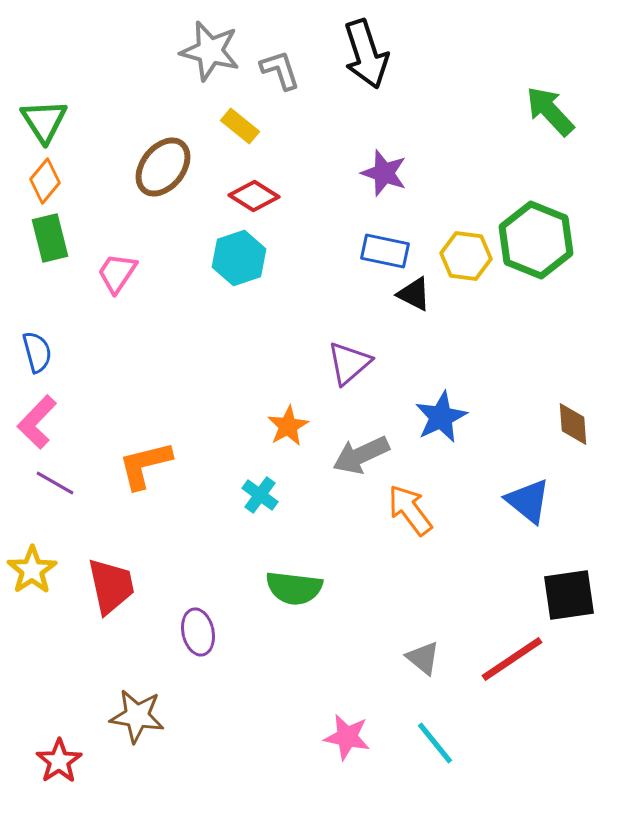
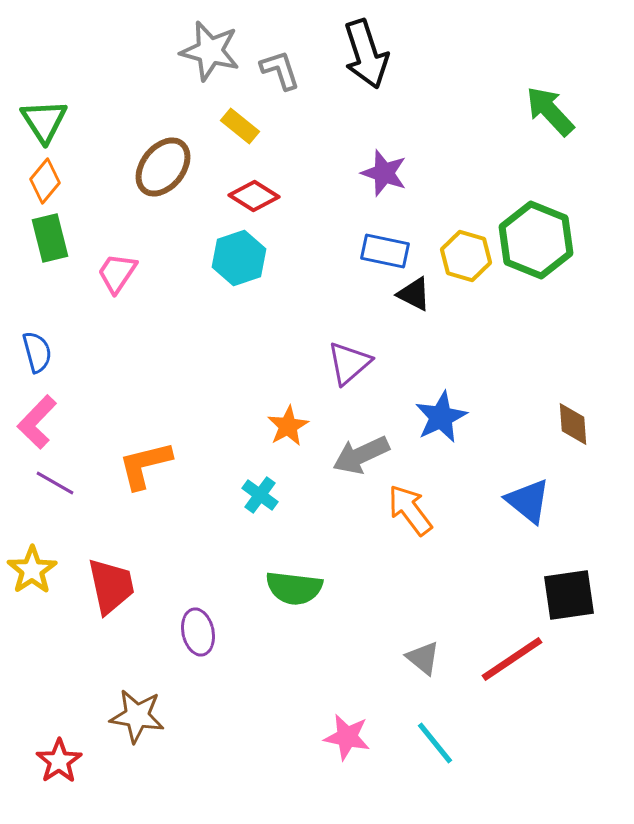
yellow hexagon: rotated 9 degrees clockwise
